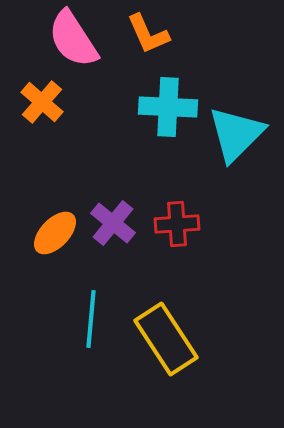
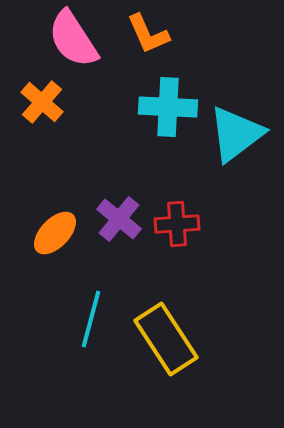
cyan triangle: rotated 8 degrees clockwise
purple cross: moved 6 px right, 4 px up
cyan line: rotated 10 degrees clockwise
